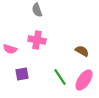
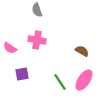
pink semicircle: moved 1 px up; rotated 16 degrees clockwise
green line: moved 5 px down
